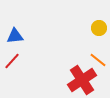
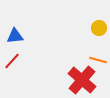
orange line: rotated 24 degrees counterclockwise
red cross: rotated 16 degrees counterclockwise
